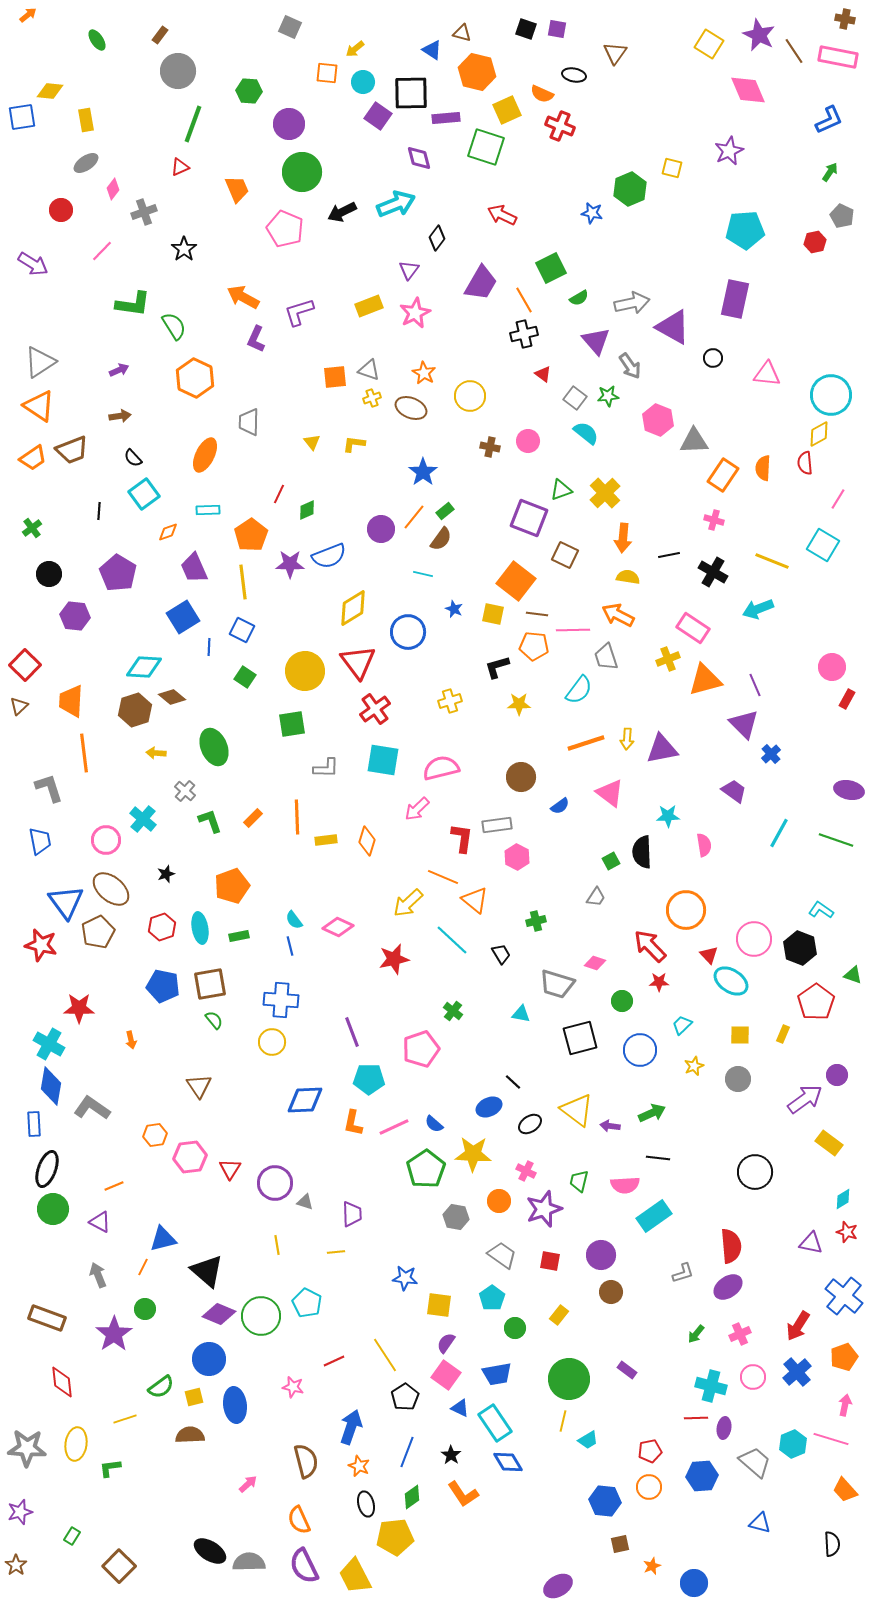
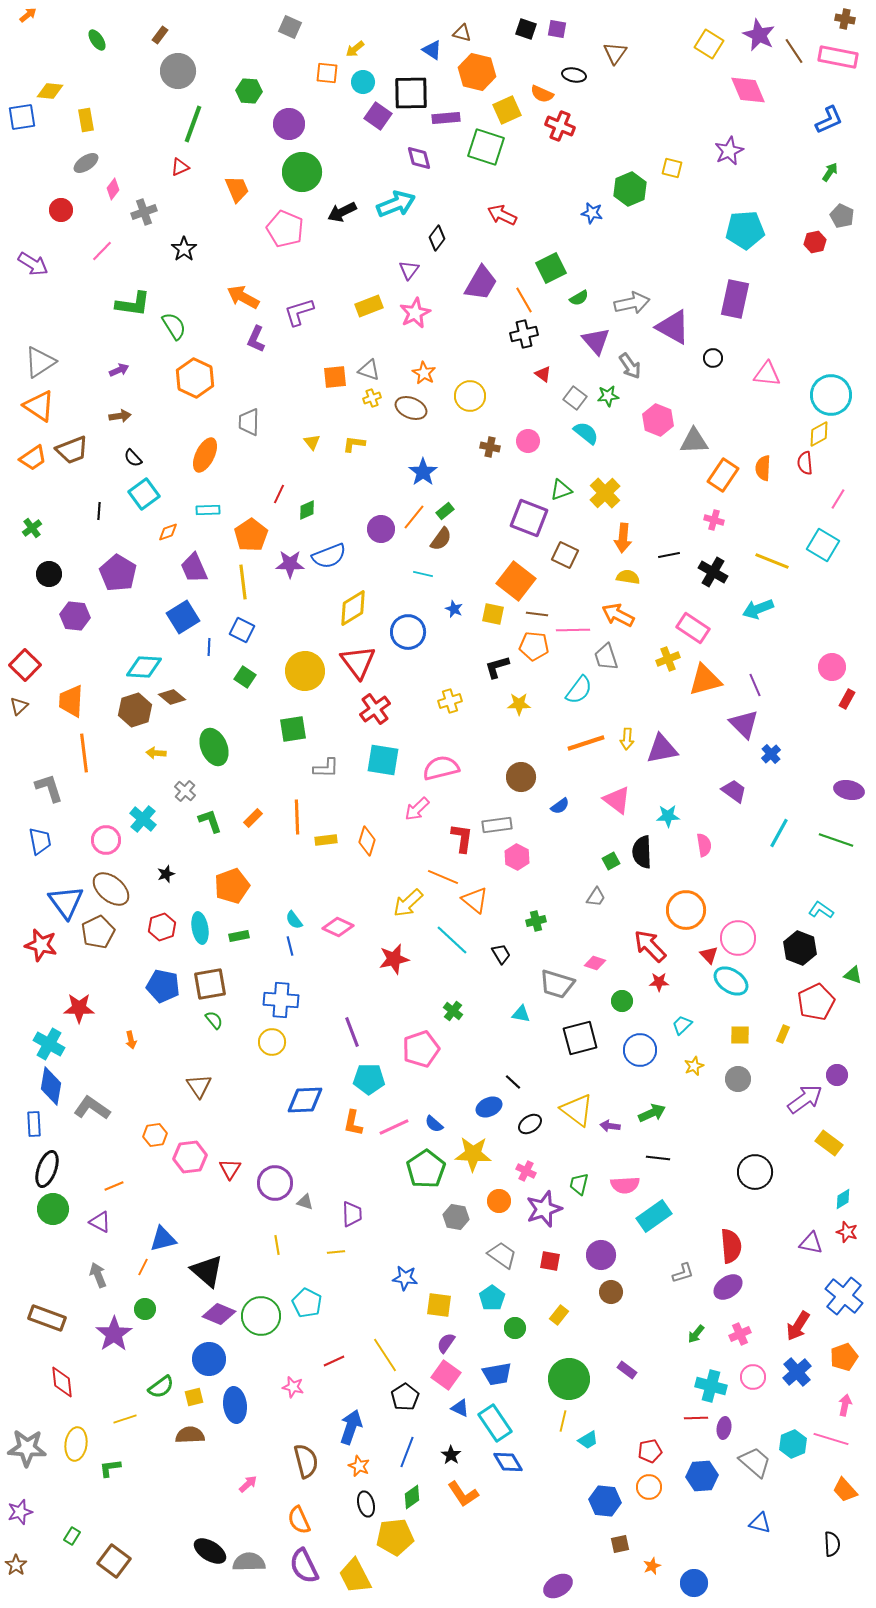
green square at (292, 724): moved 1 px right, 5 px down
pink triangle at (610, 793): moved 7 px right, 7 px down
pink circle at (754, 939): moved 16 px left, 1 px up
red pentagon at (816, 1002): rotated 9 degrees clockwise
green trapezoid at (579, 1181): moved 3 px down
brown square at (119, 1566): moved 5 px left, 5 px up; rotated 8 degrees counterclockwise
